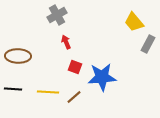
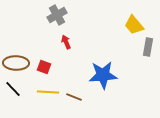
yellow trapezoid: moved 3 px down
gray rectangle: moved 3 px down; rotated 18 degrees counterclockwise
brown ellipse: moved 2 px left, 7 px down
red square: moved 31 px left
blue star: moved 1 px right, 2 px up
black line: rotated 42 degrees clockwise
brown line: rotated 63 degrees clockwise
